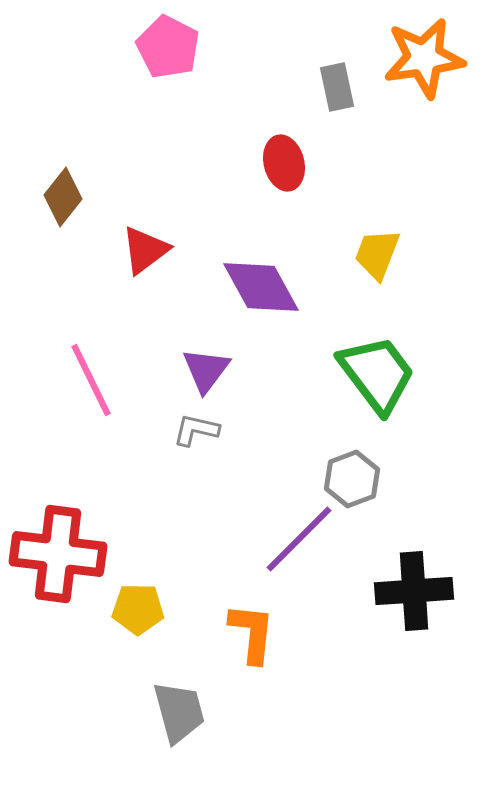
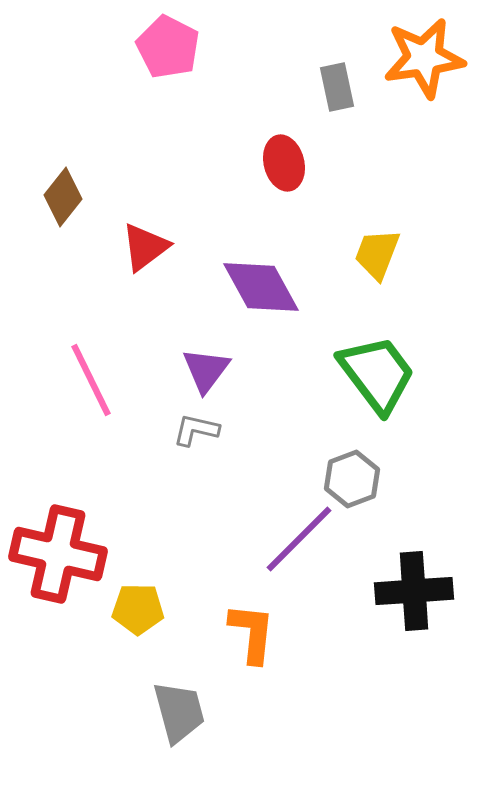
red triangle: moved 3 px up
red cross: rotated 6 degrees clockwise
